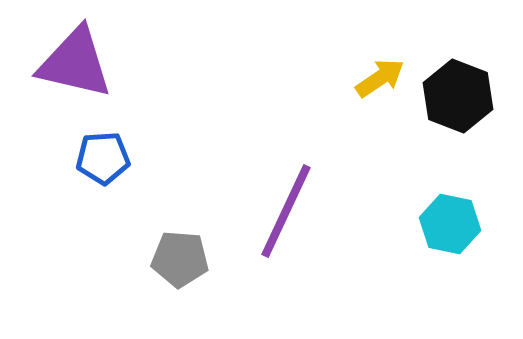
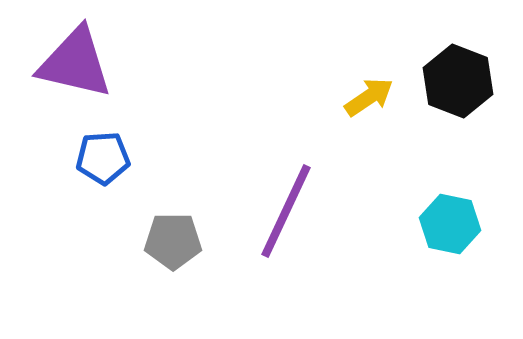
yellow arrow: moved 11 px left, 19 px down
black hexagon: moved 15 px up
gray pentagon: moved 7 px left, 18 px up; rotated 4 degrees counterclockwise
